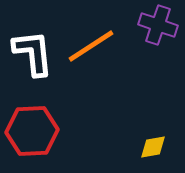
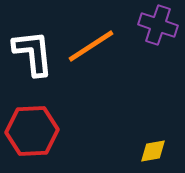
yellow diamond: moved 4 px down
